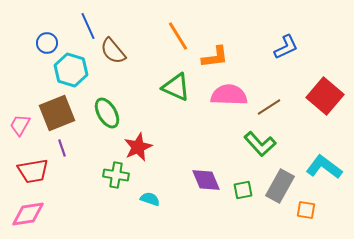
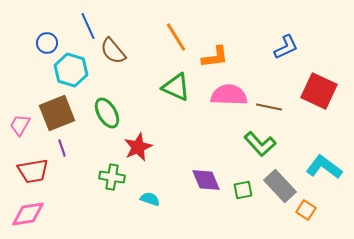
orange line: moved 2 px left, 1 px down
red square: moved 6 px left, 5 px up; rotated 15 degrees counterclockwise
brown line: rotated 45 degrees clockwise
green cross: moved 4 px left, 2 px down
gray rectangle: rotated 72 degrees counterclockwise
orange square: rotated 24 degrees clockwise
